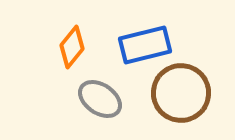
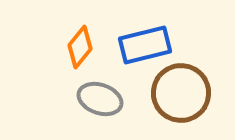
orange diamond: moved 8 px right
gray ellipse: rotated 15 degrees counterclockwise
